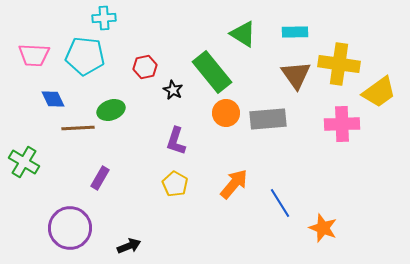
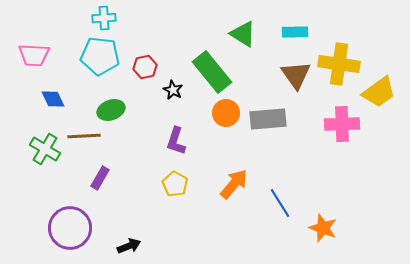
cyan pentagon: moved 15 px right
brown line: moved 6 px right, 8 px down
green cross: moved 21 px right, 13 px up
